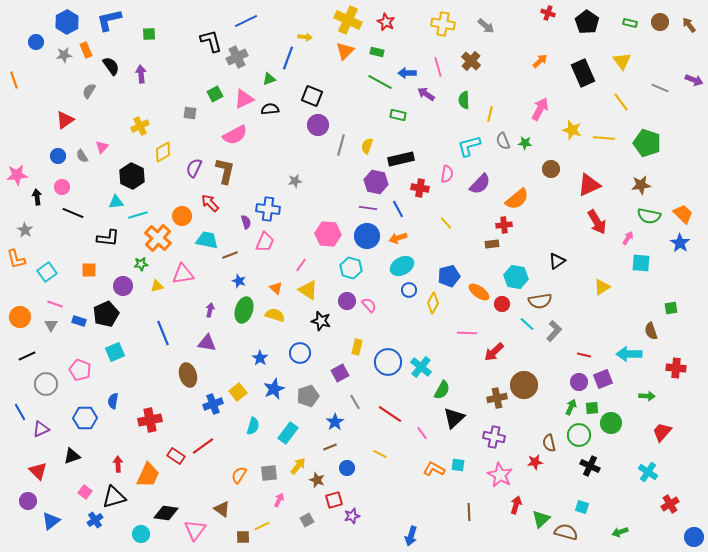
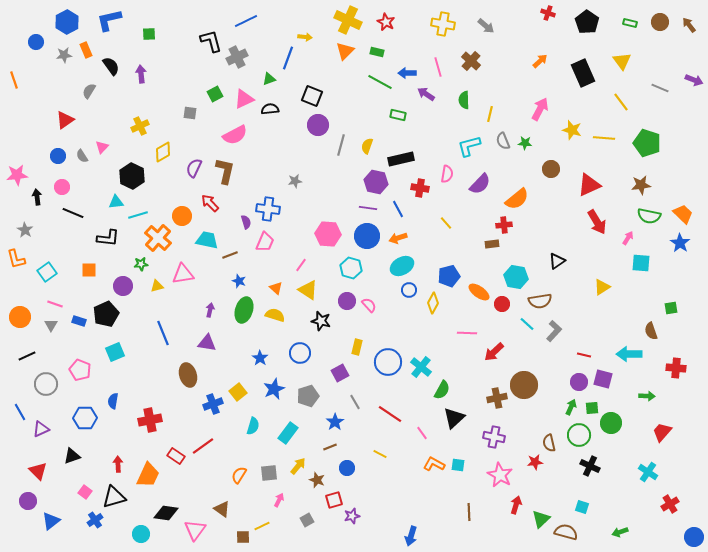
purple square at (603, 379): rotated 36 degrees clockwise
orange L-shape at (434, 469): moved 5 px up
